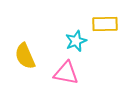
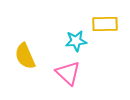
cyan star: rotated 15 degrees clockwise
pink triangle: moved 2 px right; rotated 32 degrees clockwise
